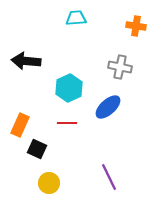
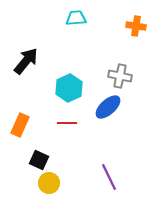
black arrow: rotated 124 degrees clockwise
gray cross: moved 9 px down
black square: moved 2 px right, 11 px down
